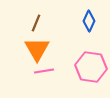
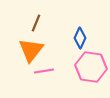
blue diamond: moved 9 px left, 17 px down
orange triangle: moved 6 px left, 1 px down; rotated 8 degrees clockwise
